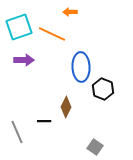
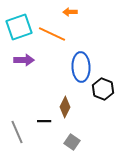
brown diamond: moved 1 px left
gray square: moved 23 px left, 5 px up
